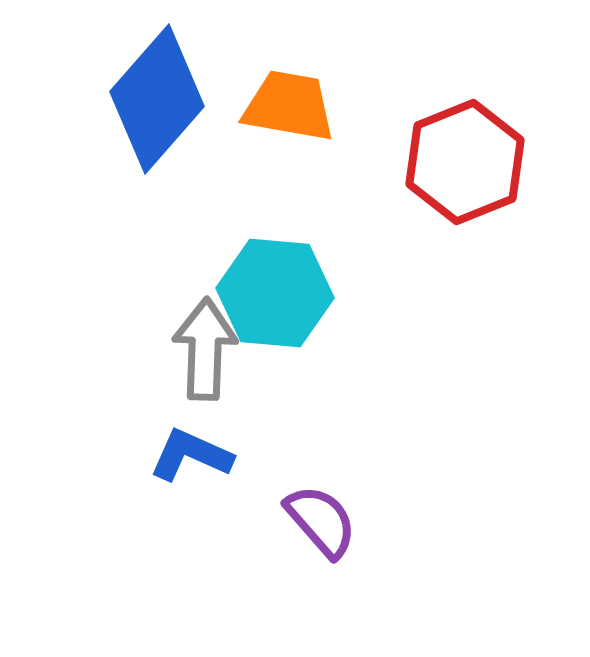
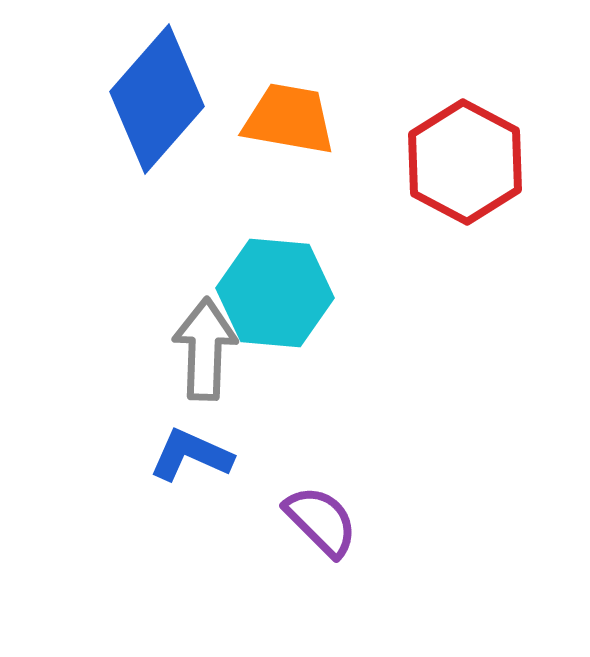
orange trapezoid: moved 13 px down
red hexagon: rotated 10 degrees counterclockwise
purple semicircle: rotated 4 degrees counterclockwise
